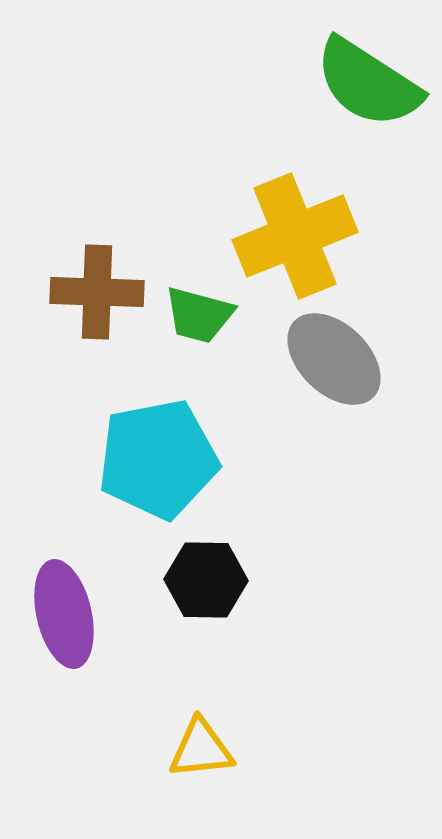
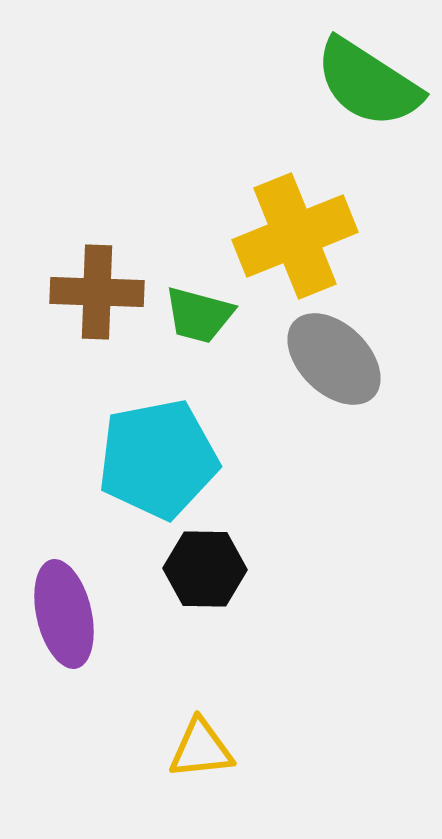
black hexagon: moved 1 px left, 11 px up
